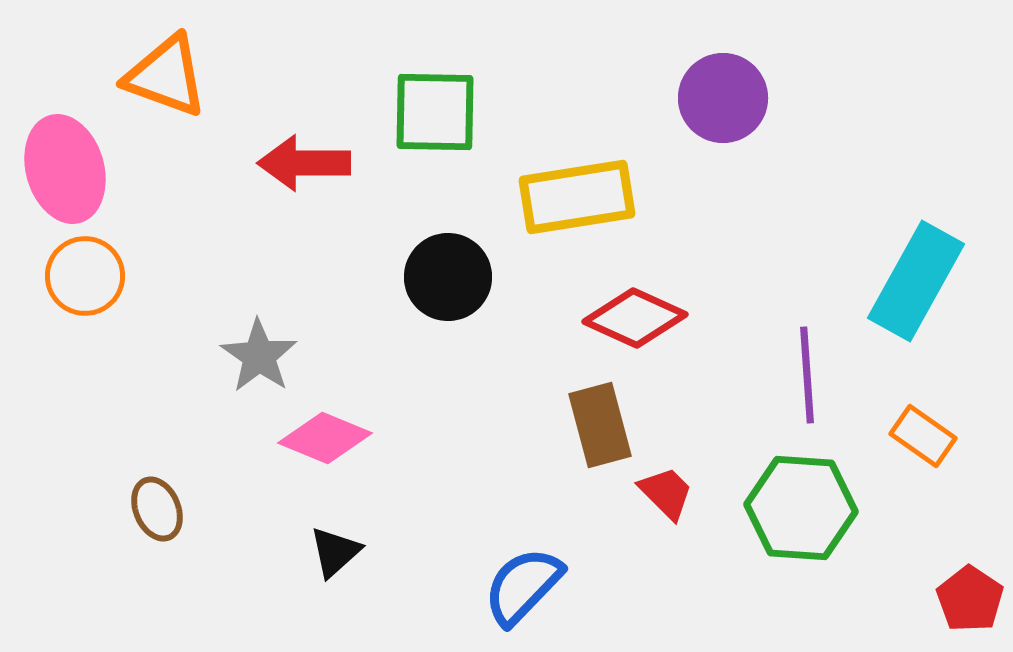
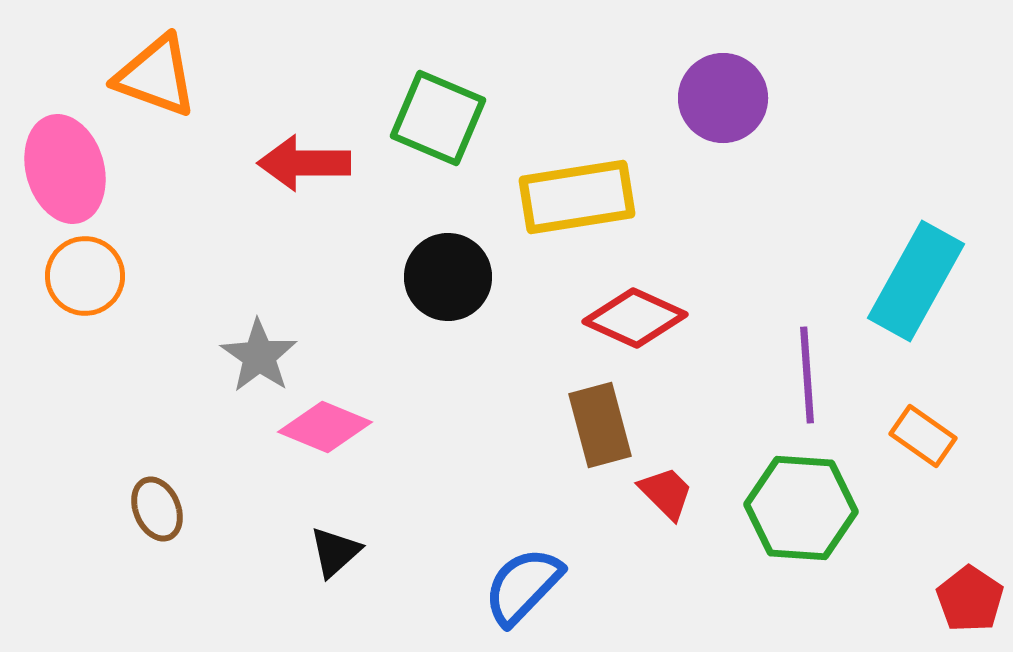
orange triangle: moved 10 px left
green square: moved 3 px right, 6 px down; rotated 22 degrees clockwise
pink diamond: moved 11 px up
